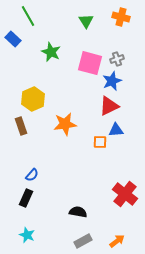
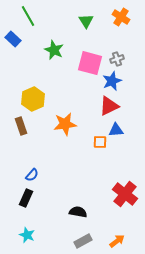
orange cross: rotated 18 degrees clockwise
green star: moved 3 px right, 2 px up
